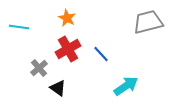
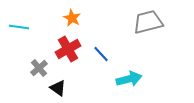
orange star: moved 5 px right
cyan arrow: moved 3 px right, 7 px up; rotated 20 degrees clockwise
